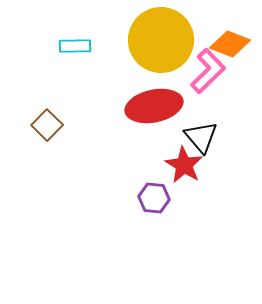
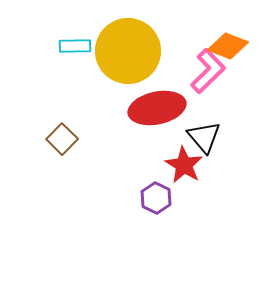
yellow circle: moved 33 px left, 11 px down
orange diamond: moved 2 px left, 2 px down
red ellipse: moved 3 px right, 2 px down
brown square: moved 15 px right, 14 px down
black triangle: moved 3 px right
purple hexagon: moved 2 px right; rotated 20 degrees clockwise
